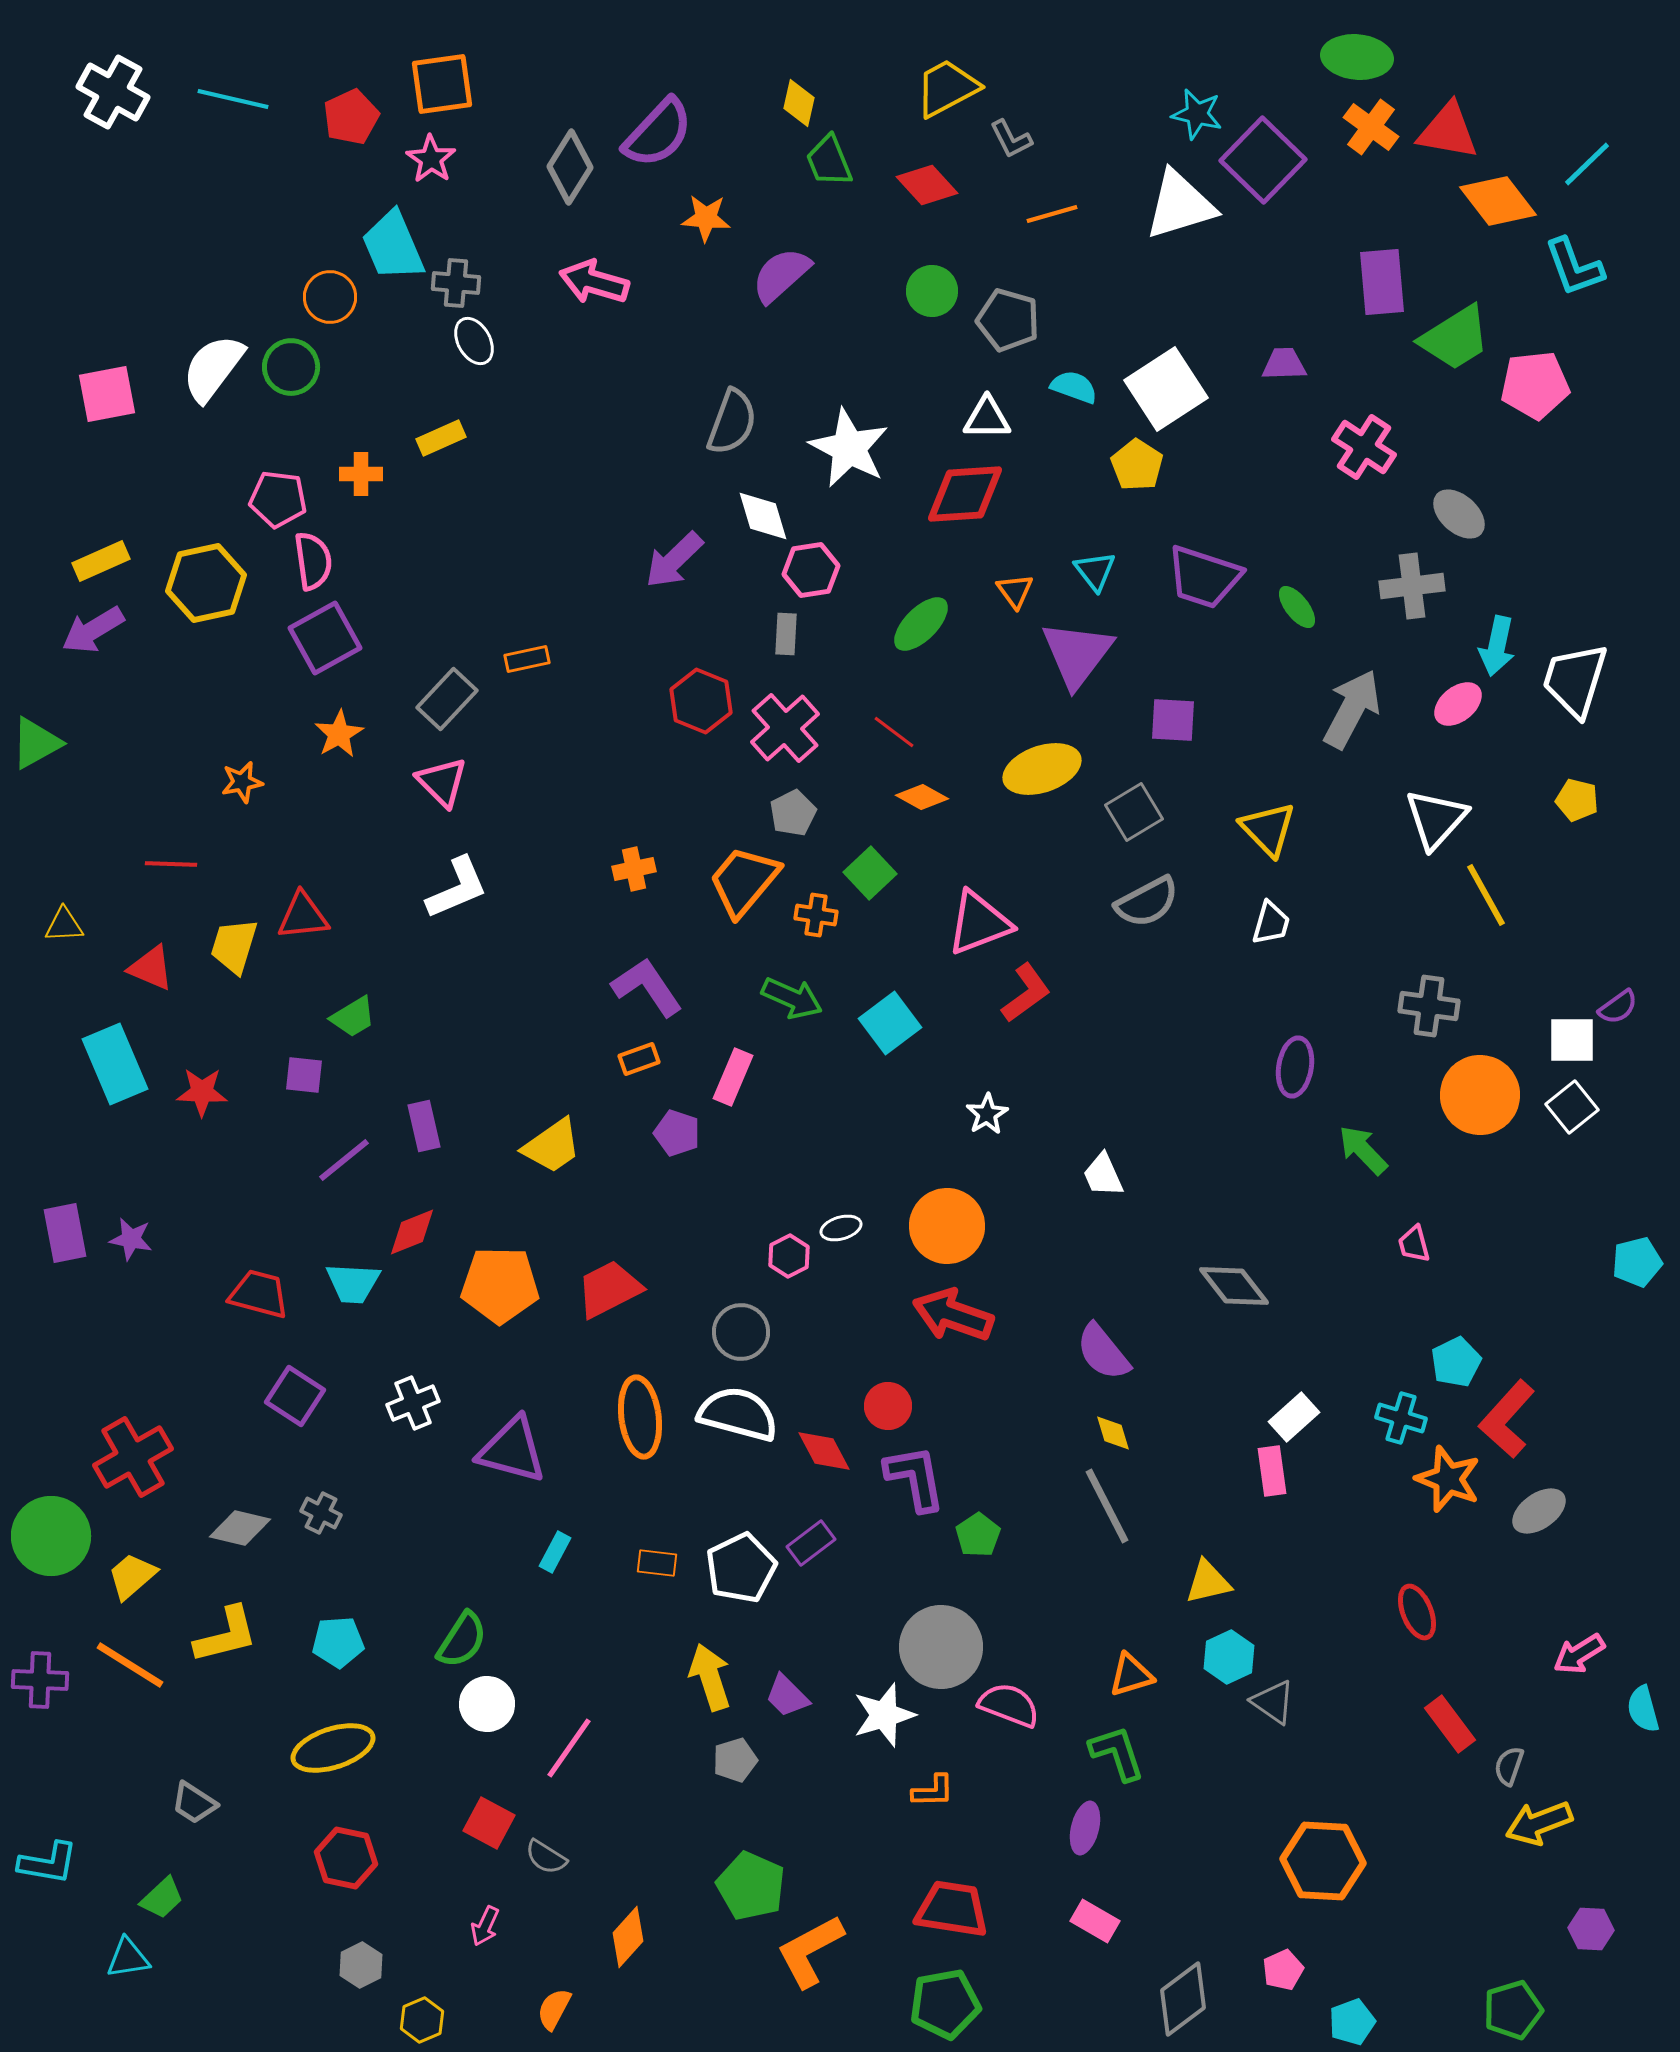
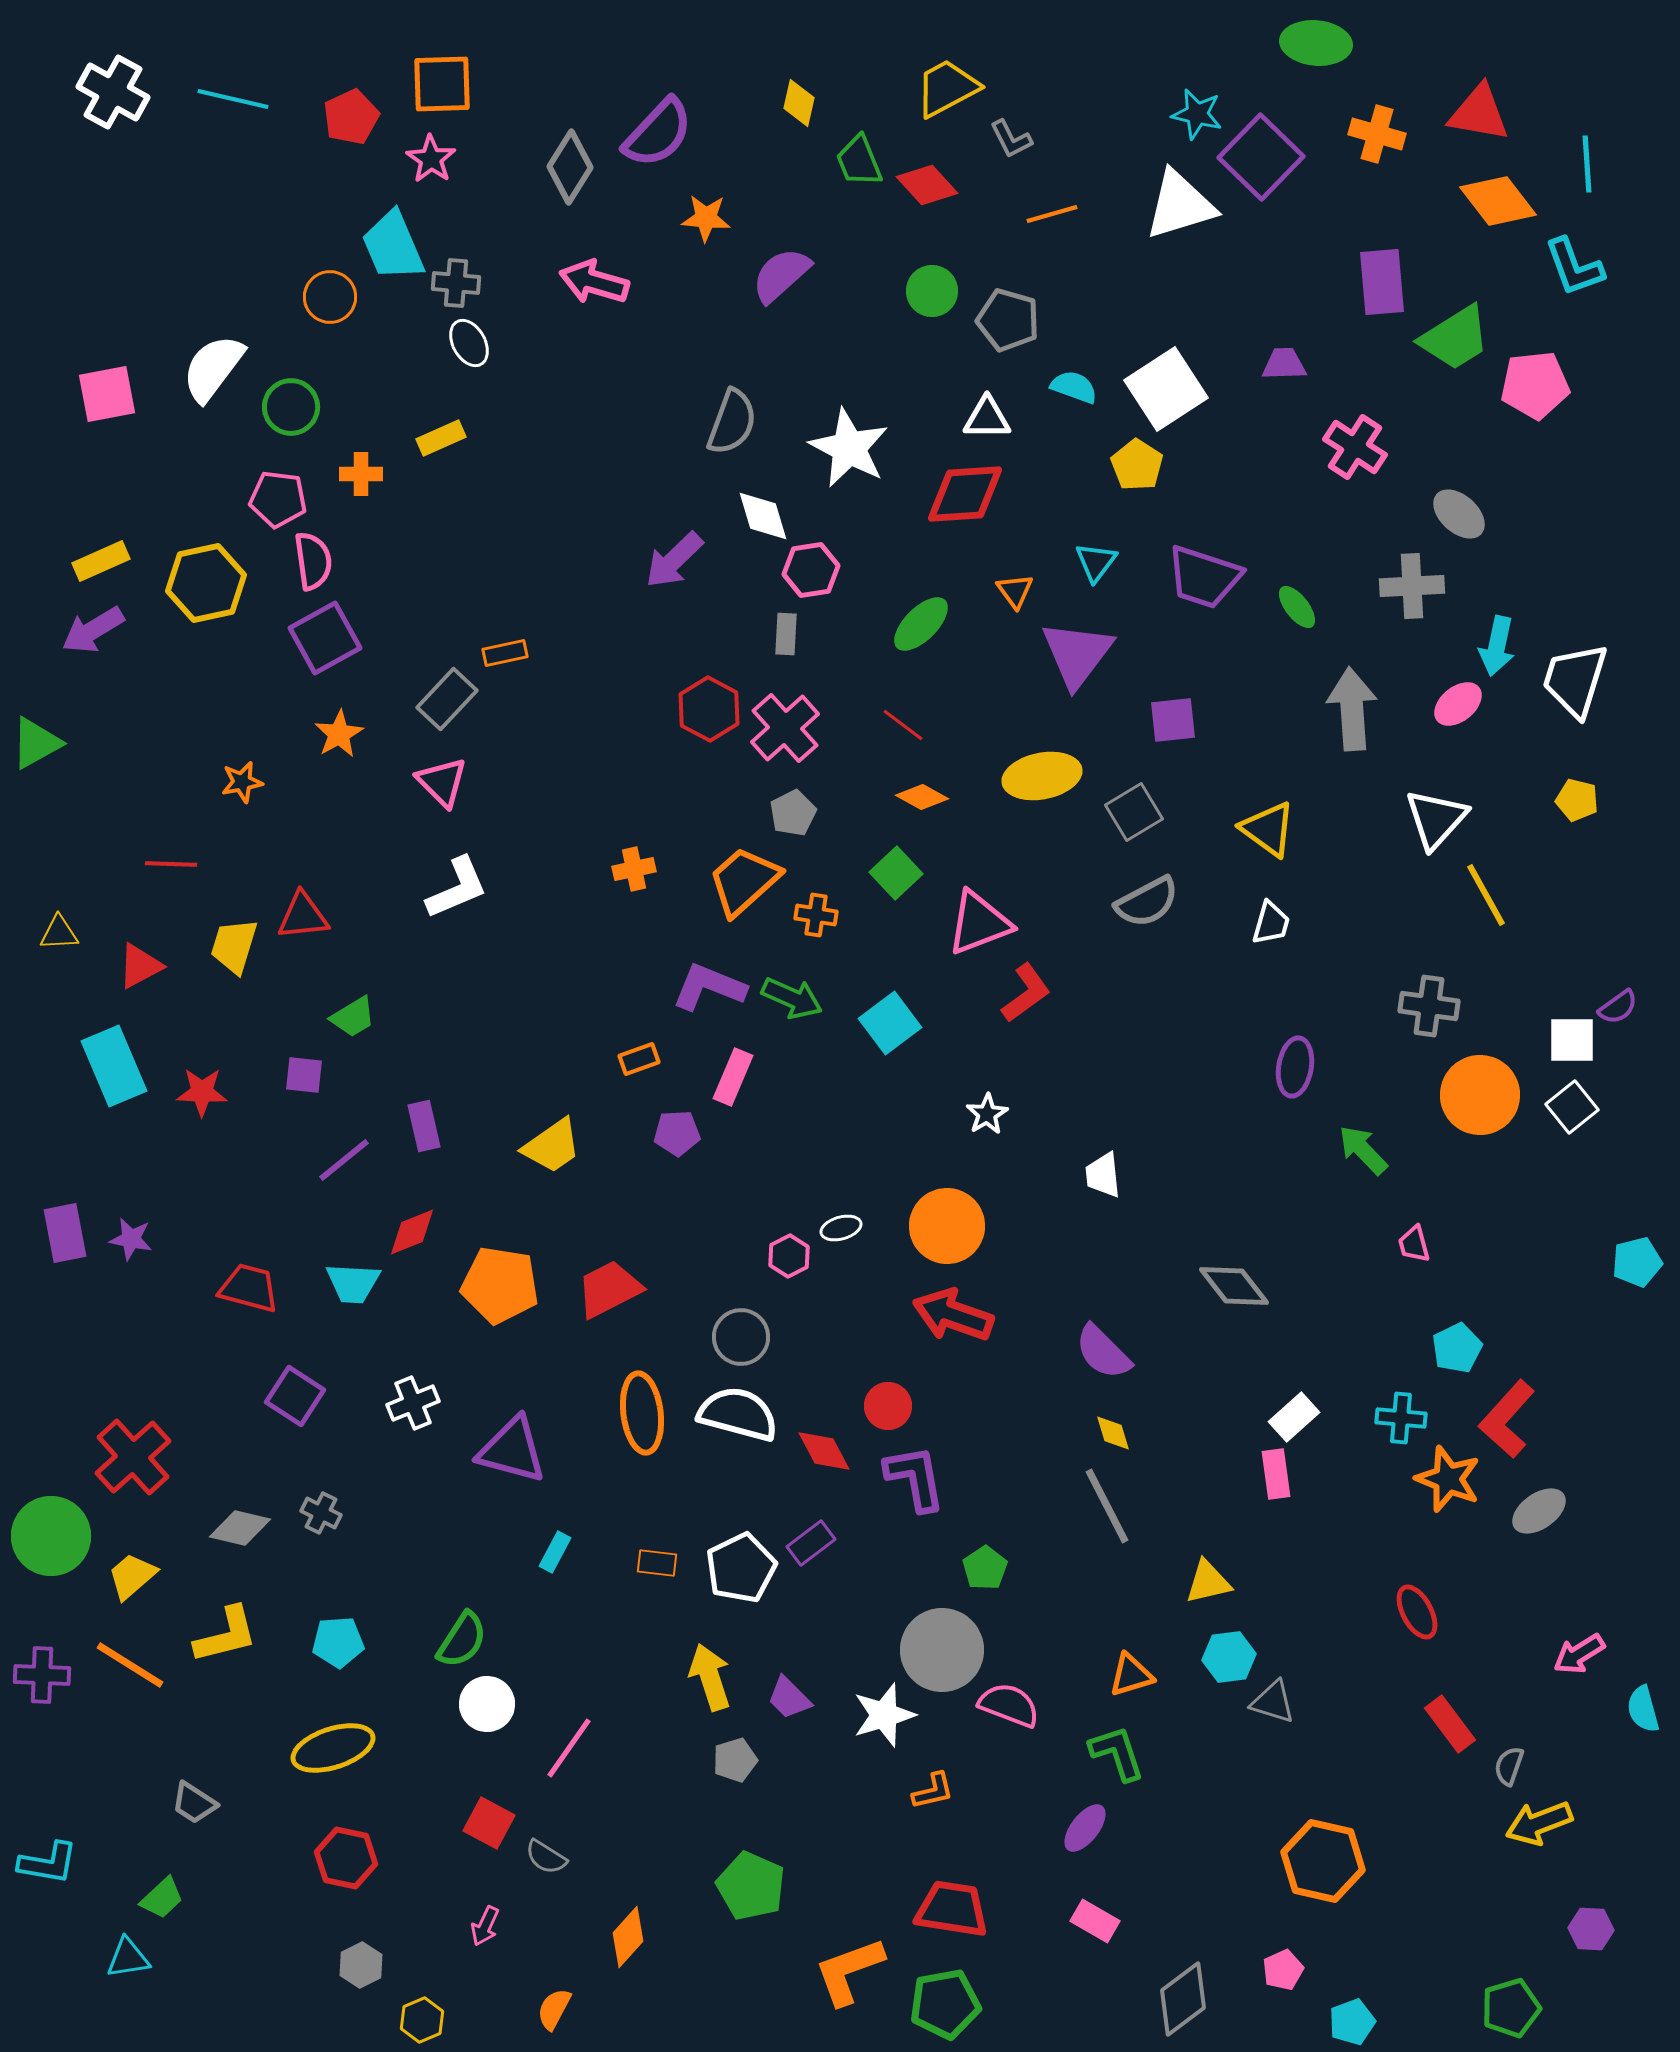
green ellipse at (1357, 57): moved 41 px left, 14 px up
orange square at (442, 84): rotated 6 degrees clockwise
orange cross at (1371, 127): moved 6 px right, 7 px down; rotated 20 degrees counterclockwise
red triangle at (1448, 131): moved 31 px right, 18 px up
purple square at (1263, 160): moved 2 px left, 3 px up
green trapezoid at (829, 161): moved 30 px right
cyan line at (1587, 164): rotated 50 degrees counterclockwise
white ellipse at (474, 341): moved 5 px left, 2 px down
green circle at (291, 367): moved 40 px down
pink cross at (1364, 447): moved 9 px left
cyan triangle at (1095, 571): moved 1 px right, 9 px up; rotated 15 degrees clockwise
gray cross at (1412, 586): rotated 4 degrees clockwise
orange rectangle at (527, 659): moved 22 px left, 6 px up
red hexagon at (701, 701): moved 8 px right, 8 px down; rotated 6 degrees clockwise
gray arrow at (1352, 709): rotated 32 degrees counterclockwise
purple square at (1173, 720): rotated 9 degrees counterclockwise
red line at (894, 732): moved 9 px right, 7 px up
yellow ellipse at (1042, 769): moved 7 px down; rotated 8 degrees clockwise
yellow triangle at (1268, 829): rotated 10 degrees counterclockwise
green square at (870, 873): moved 26 px right
orange trapezoid at (744, 881): rotated 8 degrees clockwise
yellow triangle at (64, 925): moved 5 px left, 8 px down
red triangle at (151, 968): moved 11 px left, 2 px up; rotated 51 degrees counterclockwise
purple L-shape at (647, 987): moved 62 px right; rotated 34 degrees counterclockwise
cyan rectangle at (115, 1064): moved 1 px left, 2 px down
purple pentagon at (677, 1133): rotated 21 degrees counterclockwise
white trapezoid at (1103, 1175): rotated 18 degrees clockwise
orange pentagon at (500, 1285): rotated 8 degrees clockwise
red trapezoid at (259, 1294): moved 10 px left, 6 px up
gray circle at (741, 1332): moved 5 px down
purple semicircle at (1103, 1352): rotated 6 degrees counterclockwise
cyan pentagon at (1456, 1362): moved 1 px right, 14 px up
orange ellipse at (640, 1417): moved 2 px right, 4 px up
cyan cross at (1401, 1418): rotated 12 degrees counterclockwise
red cross at (133, 1457): rotated 12 degrees counterclockwise
pink rectangle at (1272, 1471): moved 4 px right, 3 px down
green pentagon at (978, 1535): moved 7 px right, 33 px down
red ellipse at (1417, 1612): rotated 6 degrees counterclockwise
gray circle at (941, 1647): moved 1 px right, 3 px down
cyan hexagon at (1229, 1657): rotated 18 degrees clockwise
purple cross at (40, 1680): moved 2 px right, 5 px up
purple trapezoid at (787, 1696): moved 2 px right, 2 px down
gray triangle at (1273, 1702): rotated 18 degrees counterclockwise
orange L-shape at (933, 1791): rotated 12 degrees counterclockwise
purple ellipse at (1085, 1828): rotated 24 degrees clockwise
orange hexagon at (1323, 1861): rotated 10 degrees clockwise
orange L-shape at (810, 1951): moved 39 px right, 20 px down; rotated 8 degrees clockwise
green pentagon at (1513, 2010): moved 2 px left, 2 px up
